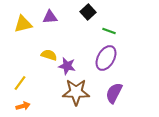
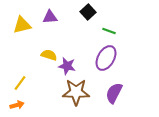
yellow triangle: moved 1 px left, 1 px down
orange arrow: moved 6 px left, 1 px up
